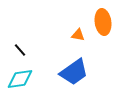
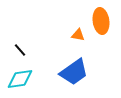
orange ellipse: moved 2 px left, 1 px up
